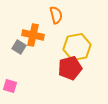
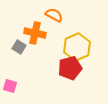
orange semicircle: moved 2 px left; rotated 48 degrees counterclockwise
orange cross: moved 2 px right, 2 px up
yellow hexagon: rotated 12 degrees counterclockwise
